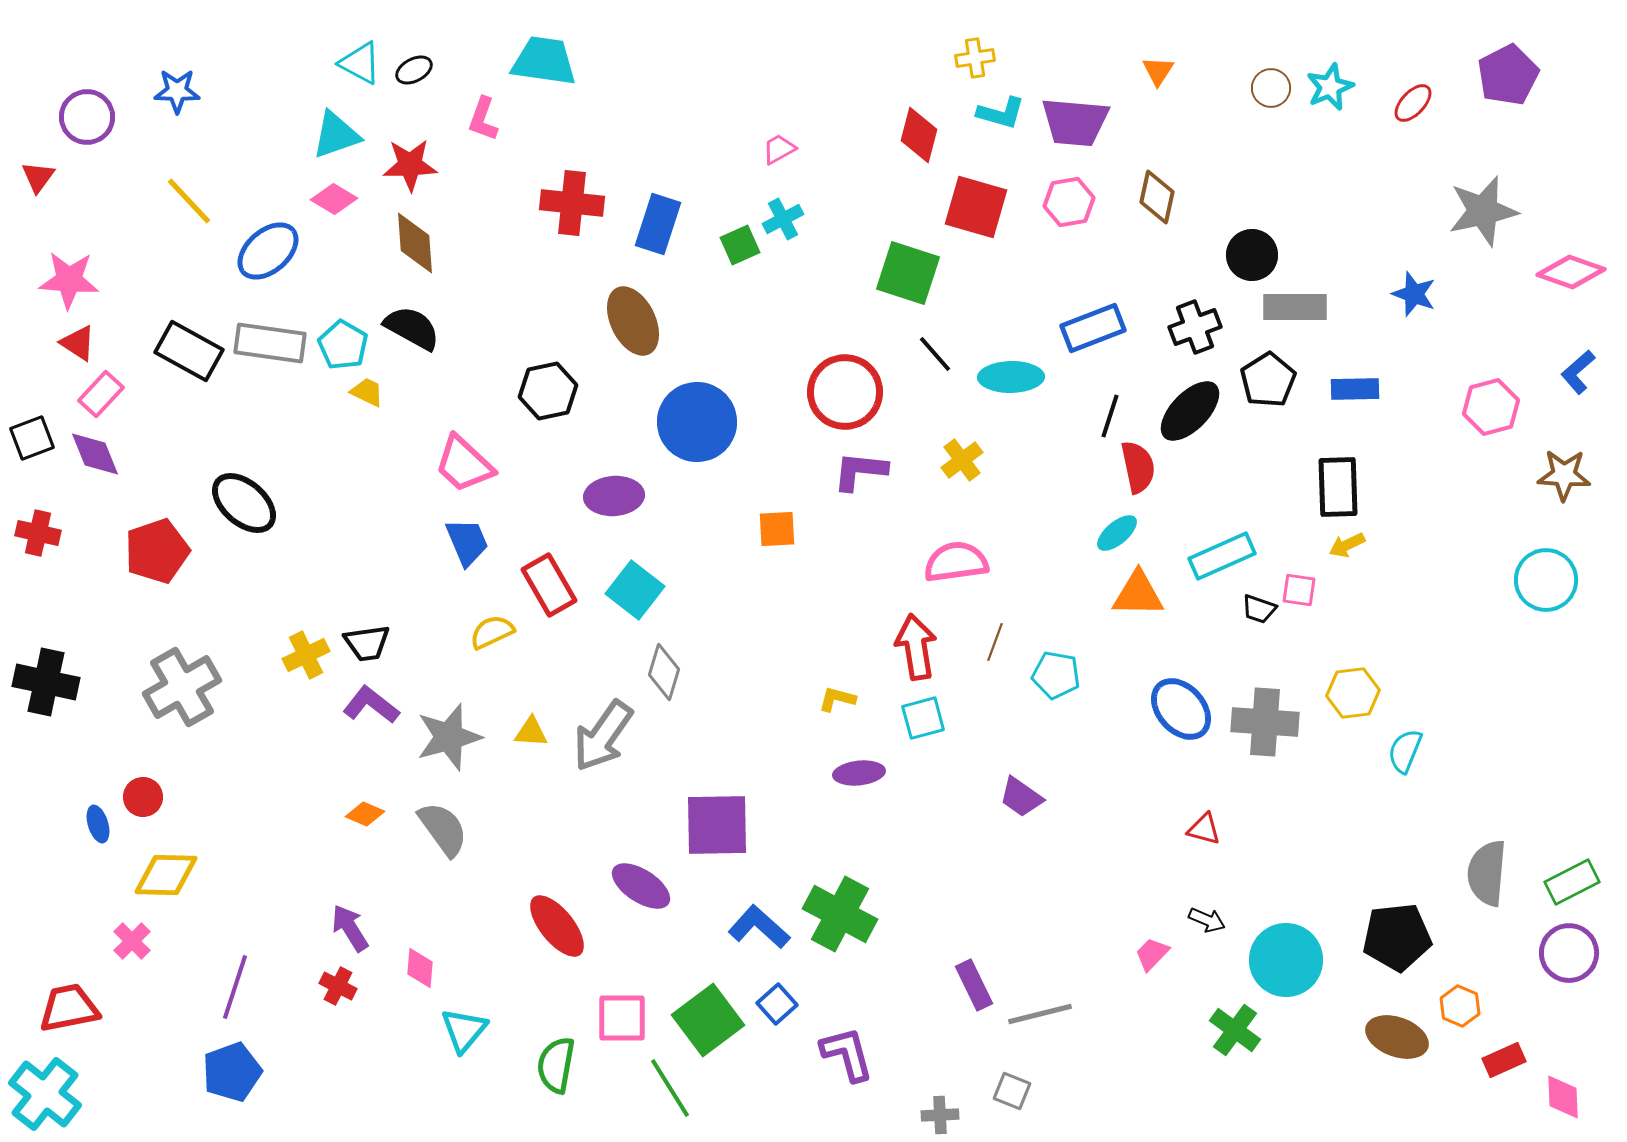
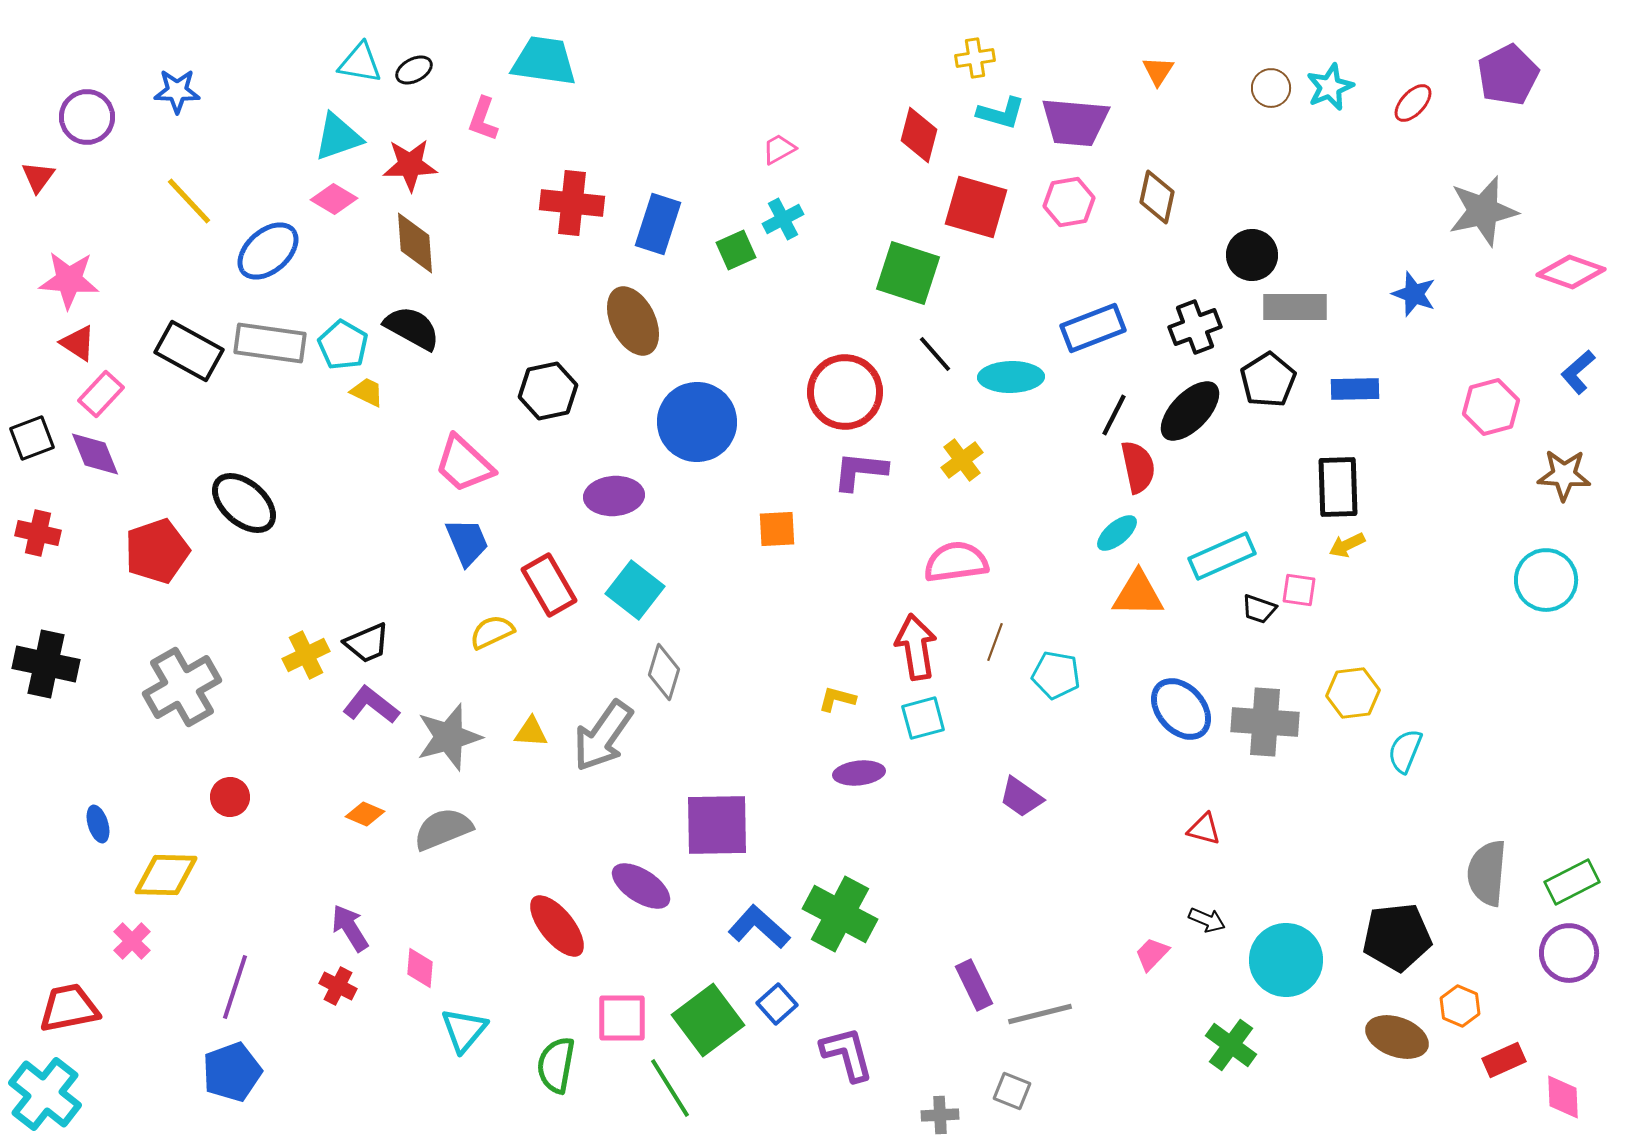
cyan triangle at (360, 63): rotated 18 degrees counterclockwise
cyan triangle at (336, 135): moved 2 px right, 2 px down
green square at (740, 245): moved 4 px left, 5 px down
black line at (1110, 416): moved 4 px right, 1 px up; rotated 9 degrees clockwise
black trapezoid at (367, 643): rotated 15 degrees counterclockwise
black cross at (46, 682): moved 18 px up
red circle at (143, 797): moved 87 px right
gray semicircle at (443, 829): rotated 76 degrees counterclockwise
green cross at (1235, 1030): moved 4 px left, 15 px down
